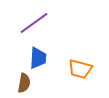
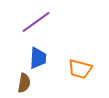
purple line: moved 2 px right, 1 px up
